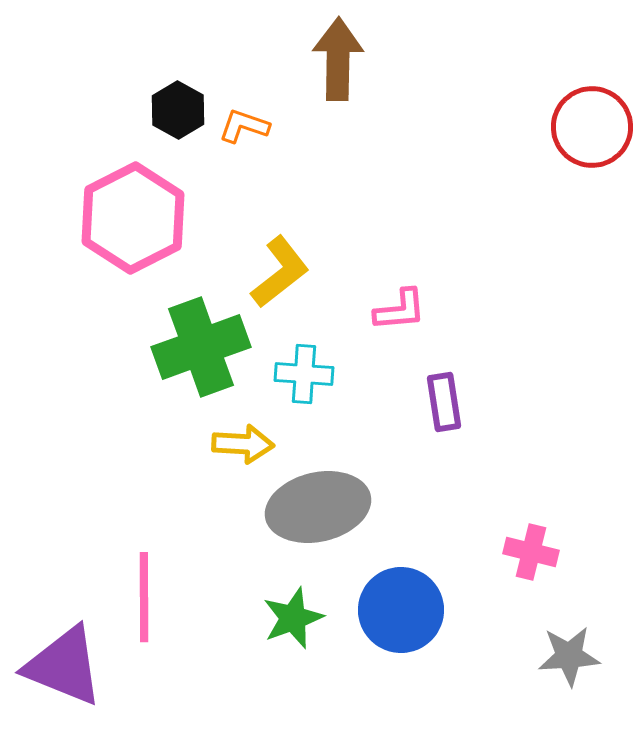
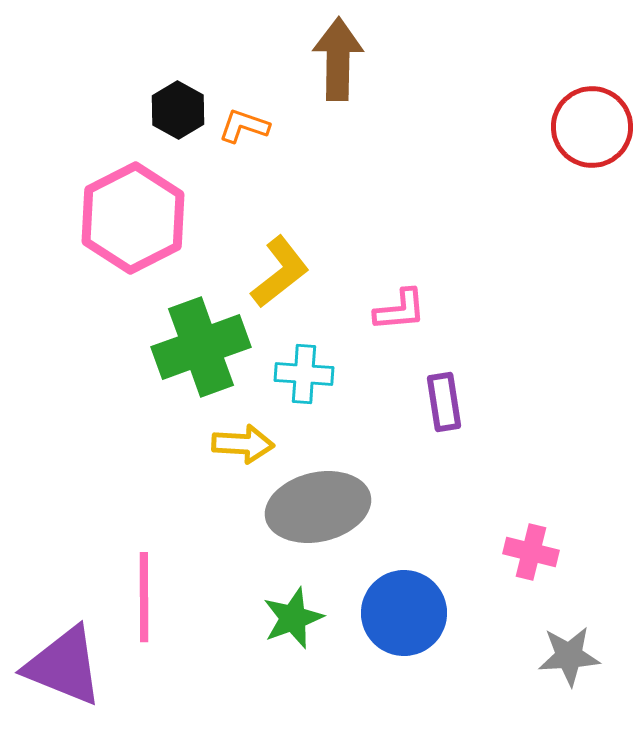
blue circle: moved 3 px right, 3 px down
